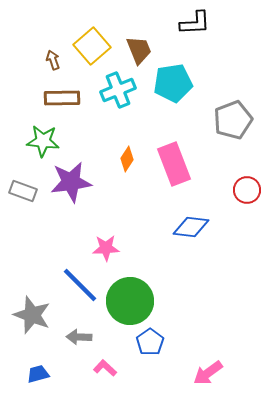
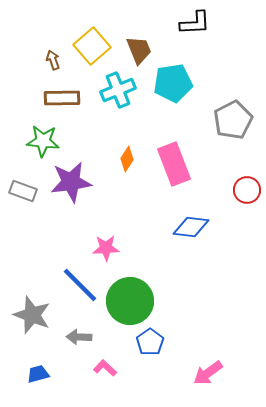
gray pentagon: rotated 6 degrees counterclockwise
